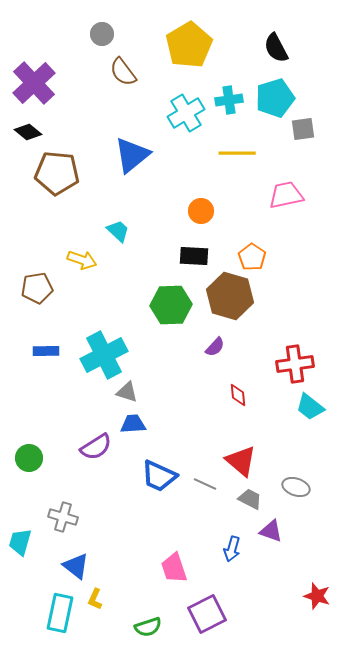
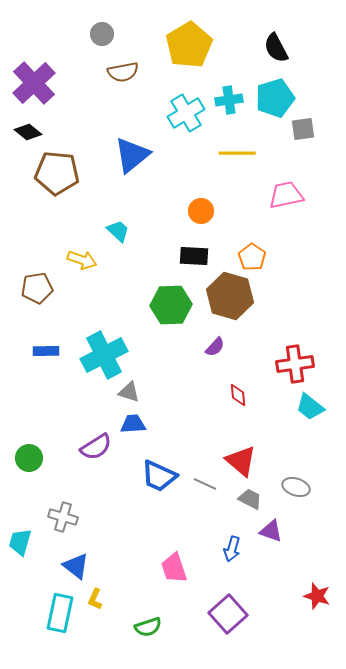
brown semicircle at (123, 72): rotated 64 degrees counterclockwise
gray triangle at (127, 392): moved 2 px right
purple square at (207, 614): moved 21 px right; rotated 15 degrees counterclockwise
